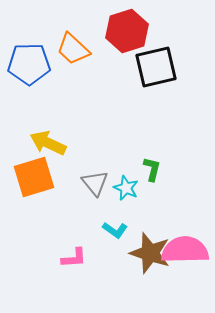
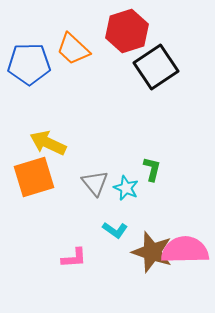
black square: rotated 21 degrees counterclockwise
brown star: moved 2 px right, 1 px up
